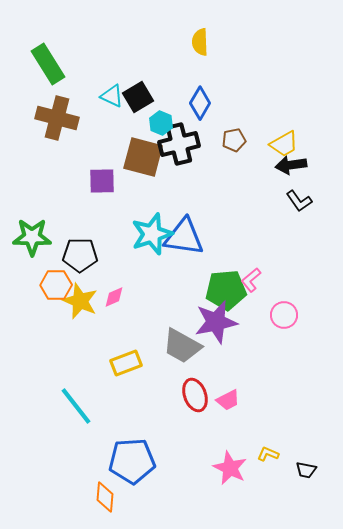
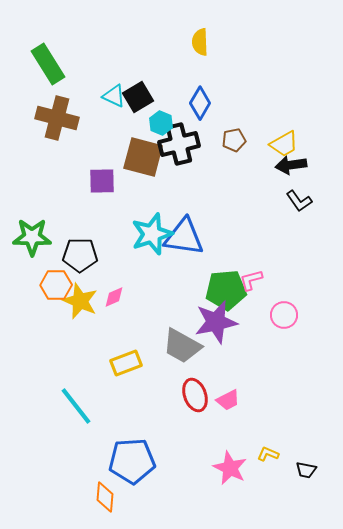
cyan triangle: moved 2 px right
pink L-shape: rotated 25 degrees clockwise
